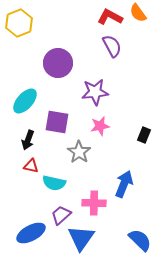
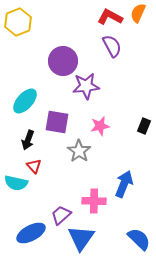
orange semicircle: rotated 60 degrees clockwise
yellow hexagon: moved 1 px left, 1 px up
purple circle: moved 5 px right, 2 px up
purple star: moved 9 px left, 6 px up
black rectangle: moved 9 px up
gray star: moved 1 px up
red triangle: moved 3 px right; rotated 35 degrees clockwise
cyan semicircle: moved 38 px left
pink cross: moved 2 px up
blue semicircle: moved 1 px left, 1 px up
